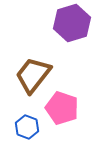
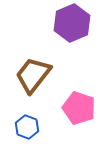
purple hexagon: rotated 6 degrees counterclockwise
pink pentagon: moved 17 px right
